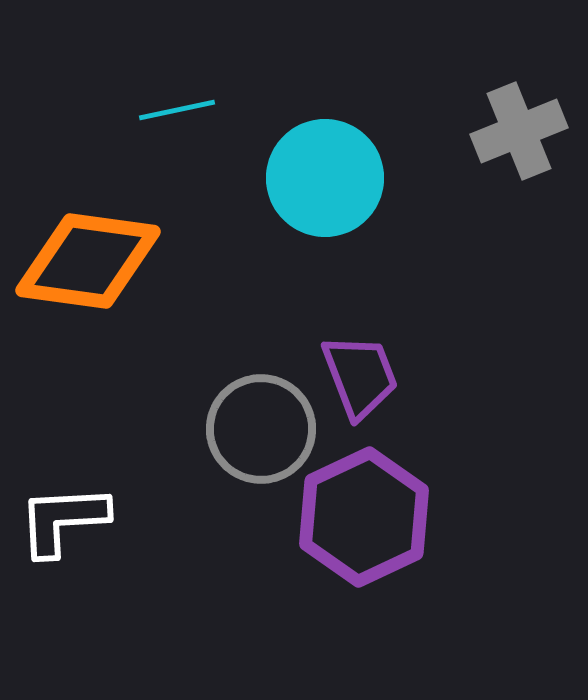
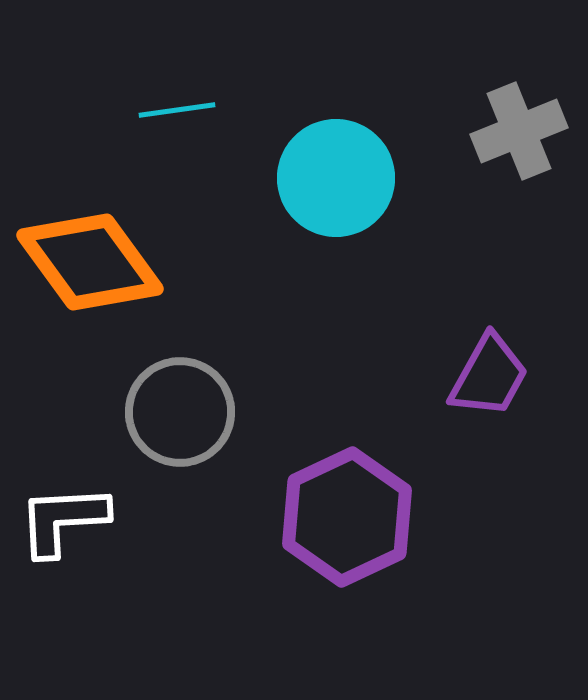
cyan line: rotated 4 degrees clockwise
cyan circle: moved 11 px right
orange diamond: moved 2 px right, 1 px down; rotated 46 degrees clockwise
purple trapezoid: moved 129 px right; rotated 50 degrees clockwise
gray circle: moved 81 px left, 17 px up
purple hexagon: moved 17 px left
